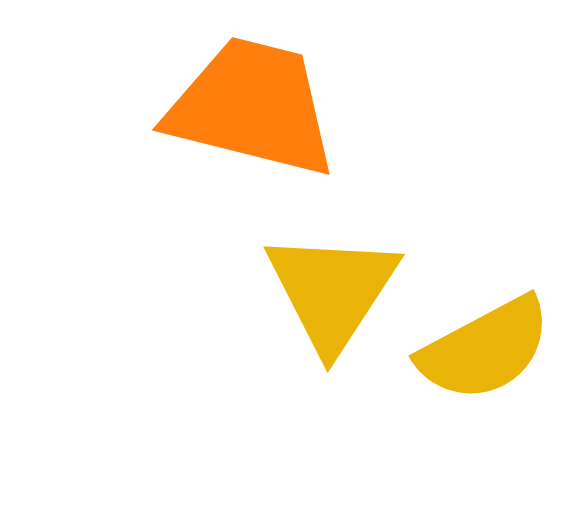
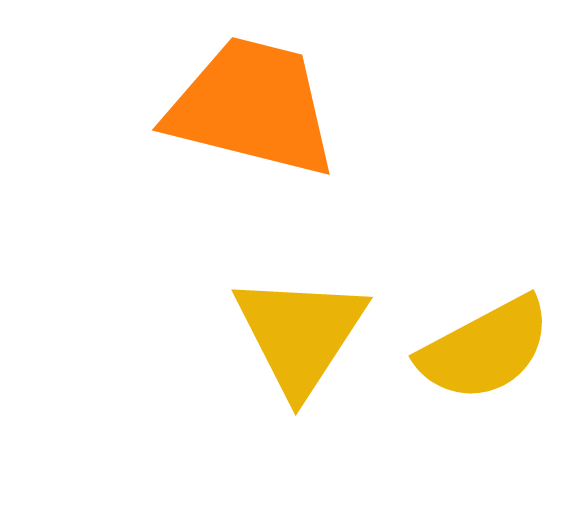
yellow triangle: moved 32 px left, 43 px down
